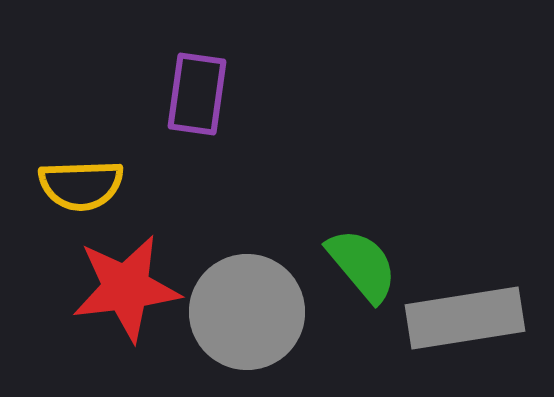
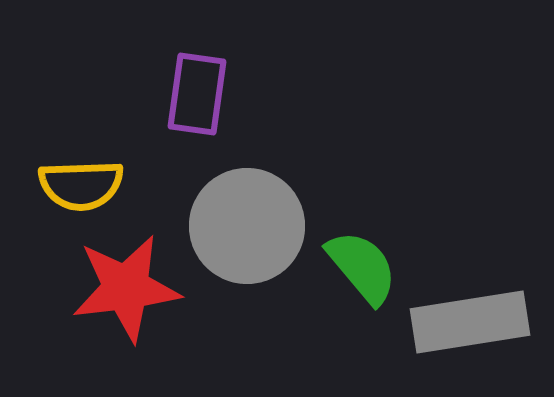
green semicircle: moved 2 px down
gray circle: moved 86 px up
gray rectangle: moved 5 px right, 4 px down
